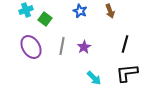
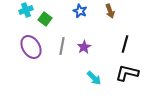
black L-shape: rotated 20 degrees clockwise
